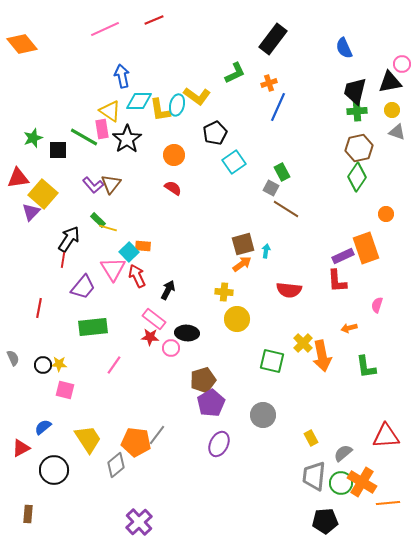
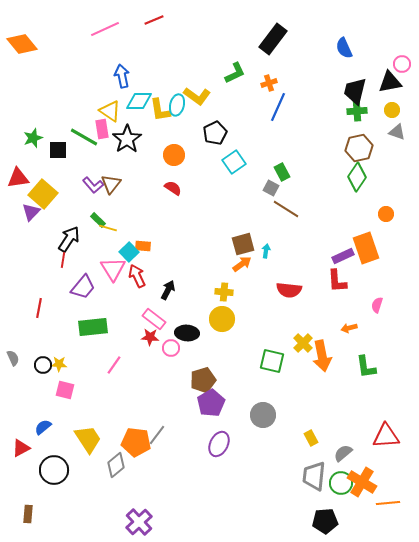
yellow circle at (237, 319): moved 15 px left
